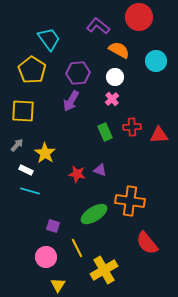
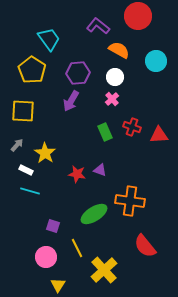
red circle: moved 1 px left, 1 px up
red cross: rotated 24 degrees clockwise
red semicircle: moved 2 px left, 3 px down
yellow cross: rotated 12 degrees counterclockwise
